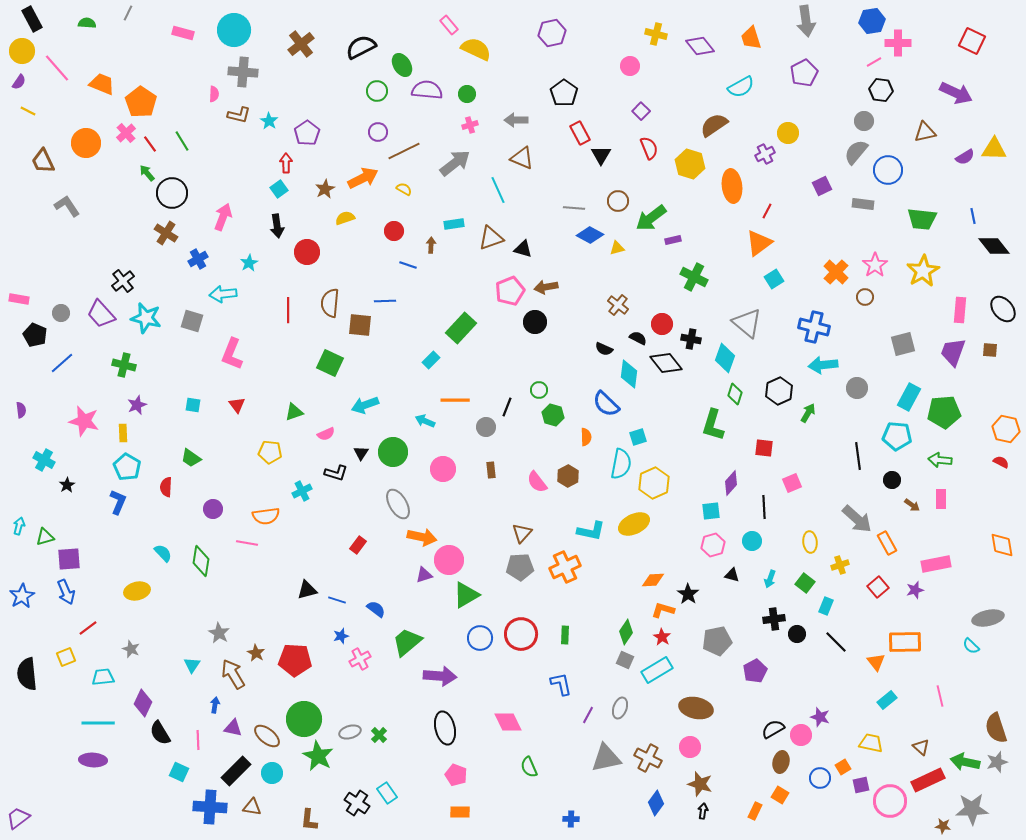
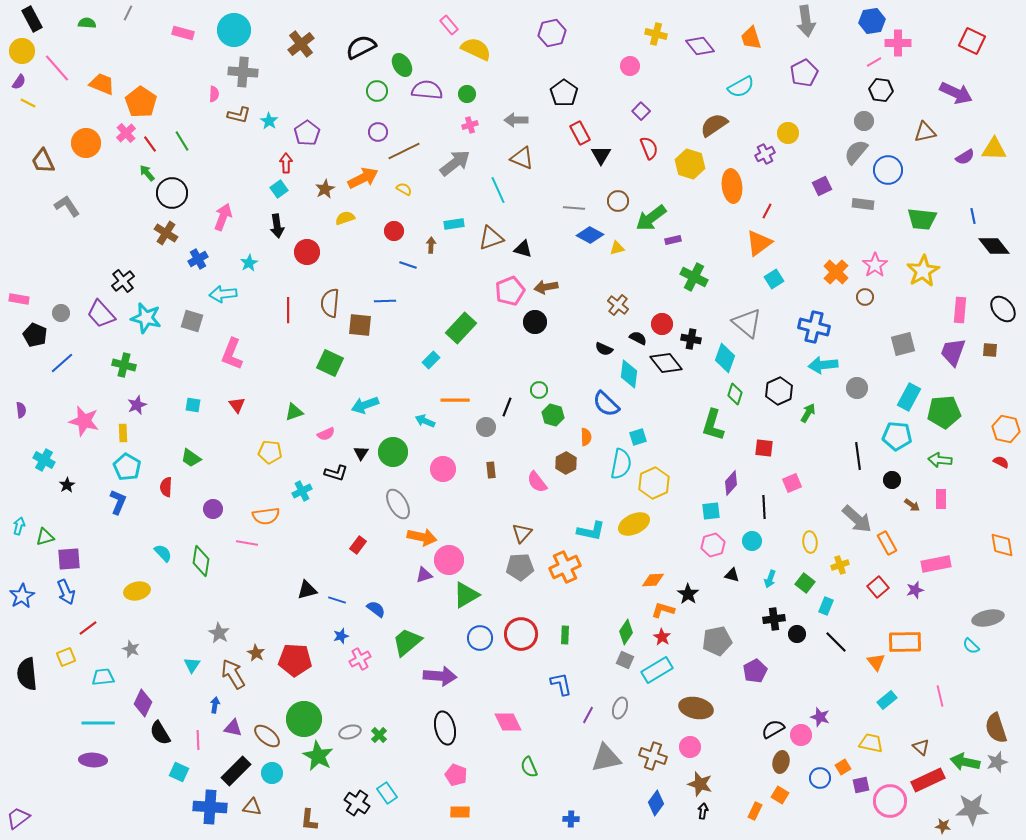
yellow line at (28, 111): moved 8 px up
brown hexagon at (568, 476): moved 2 px left, 13 px up
brown cross at (648, 758): moved 5 px right, 2 px up; rotated 8 degrees counterclockwise
